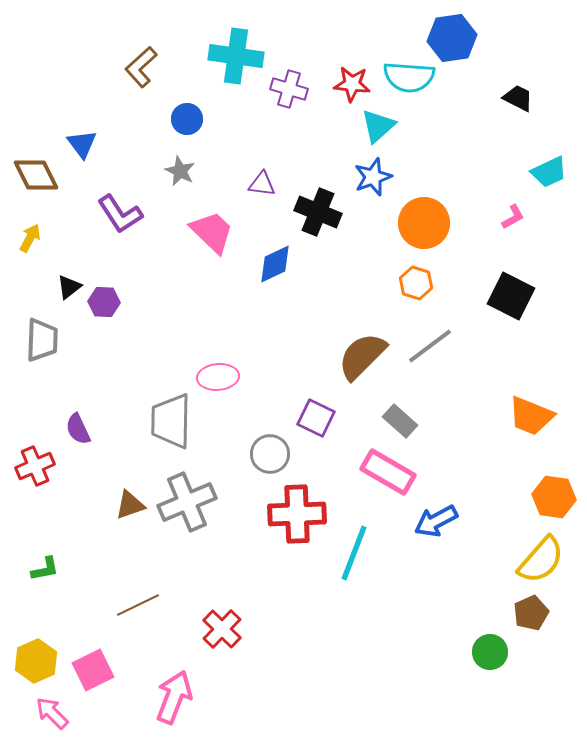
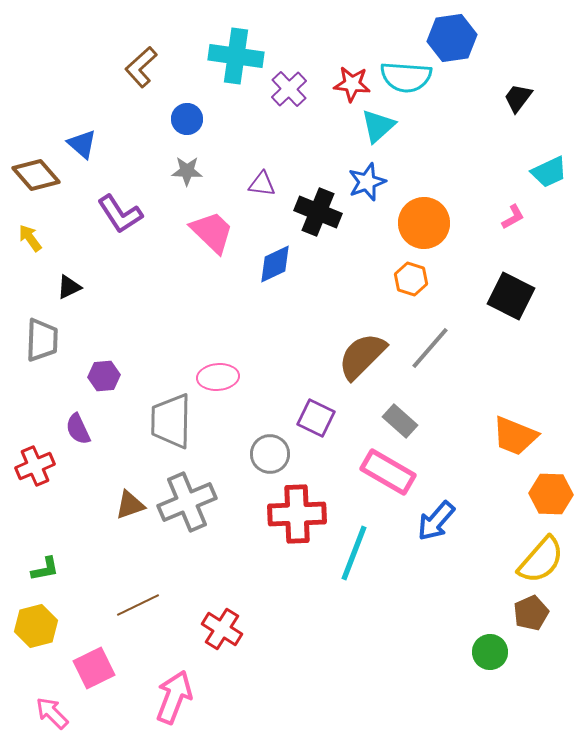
cyan semicircle at (409, 77): moved 3 px left
purple cross at (289, 89): rotated 30 degrees clockwise
black trapezoid at (518, 98): rotated 80 degrees counterclockwise
blue triangle at (82, 144): rotated 12 degrees counterclockwise
gray star at (180, 171): moved 7 px right; rotated 24 degrees counterclockwise
brown diamond at (36, 175): rotated 15 degrees counterclockwise
blue star at (373, 177): moved 6 px left, 5 px down
yellow arrow at (30, 238): rotated 64 degrees counterclockwise
orange hexagon at (416, 283): moved 5 px left, 4 px up
black triangle at (69, 287): rotated 12 degrees clockwise
purple hexagon at (104, 302): moved 74 px down; rotated 8 degrees counterclockwise
gray line at (430, 346): moved 2 px down; rotated 12 degrees counterclockwise
orange trapezoid at (531, 416): moved 16 px left, 20 px down
orange hexagon at (554, 497): moved 3 px left, 3 px up; rotated 6 degrees counterclockwise
blue arrow at (436, 521): rotated 21 degrees counterclockwise
red cross at (222, 629): rotated 12 degrees counterclockwise
yellow hexagon at (36, 661): moved 35 px up; rotated 9 degrees clockwise
pink square at (93, 670): moved 1 px right, 2 px up
